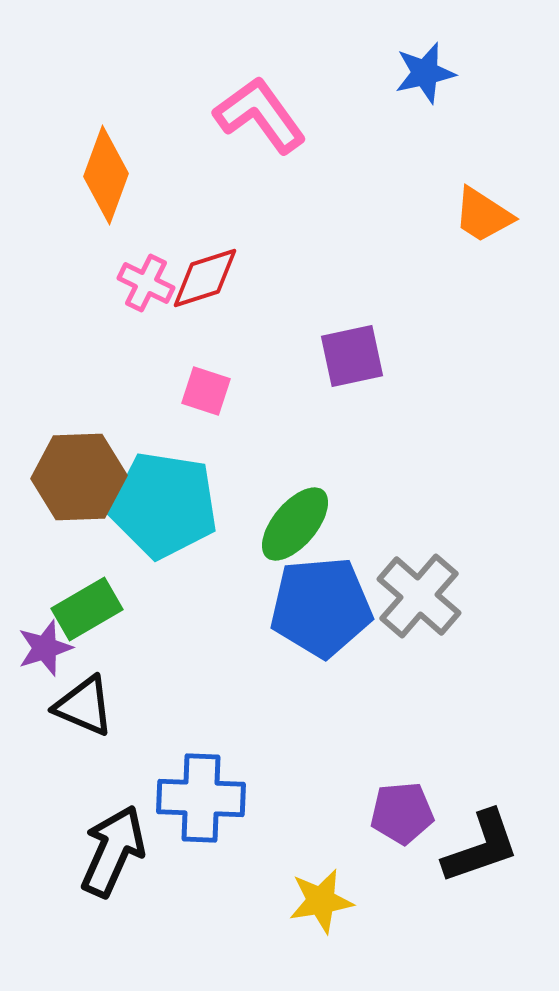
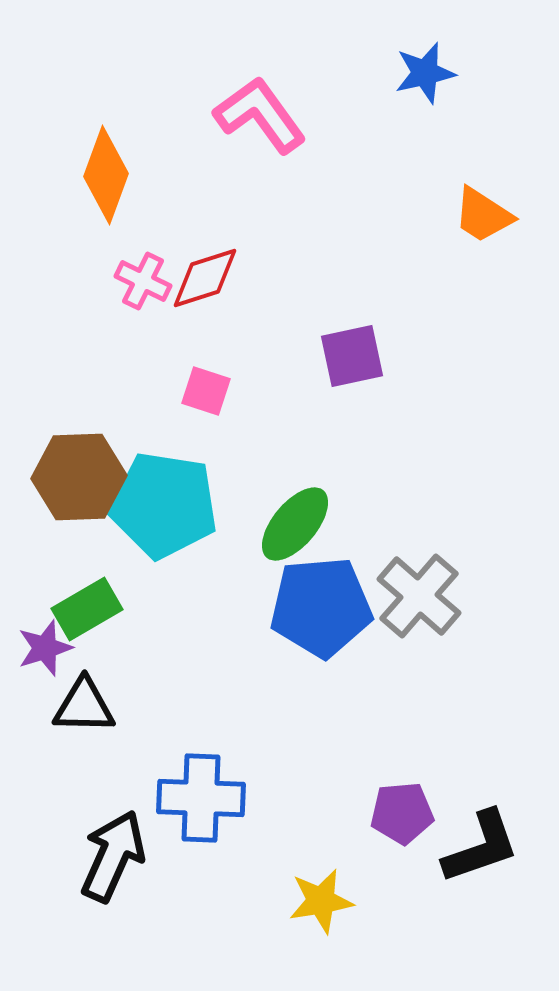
pink cross: moved 3 px left, 2 px up
black triangle: rotated 22 degrees counterclockwise
black arrow: moved 5 px down
